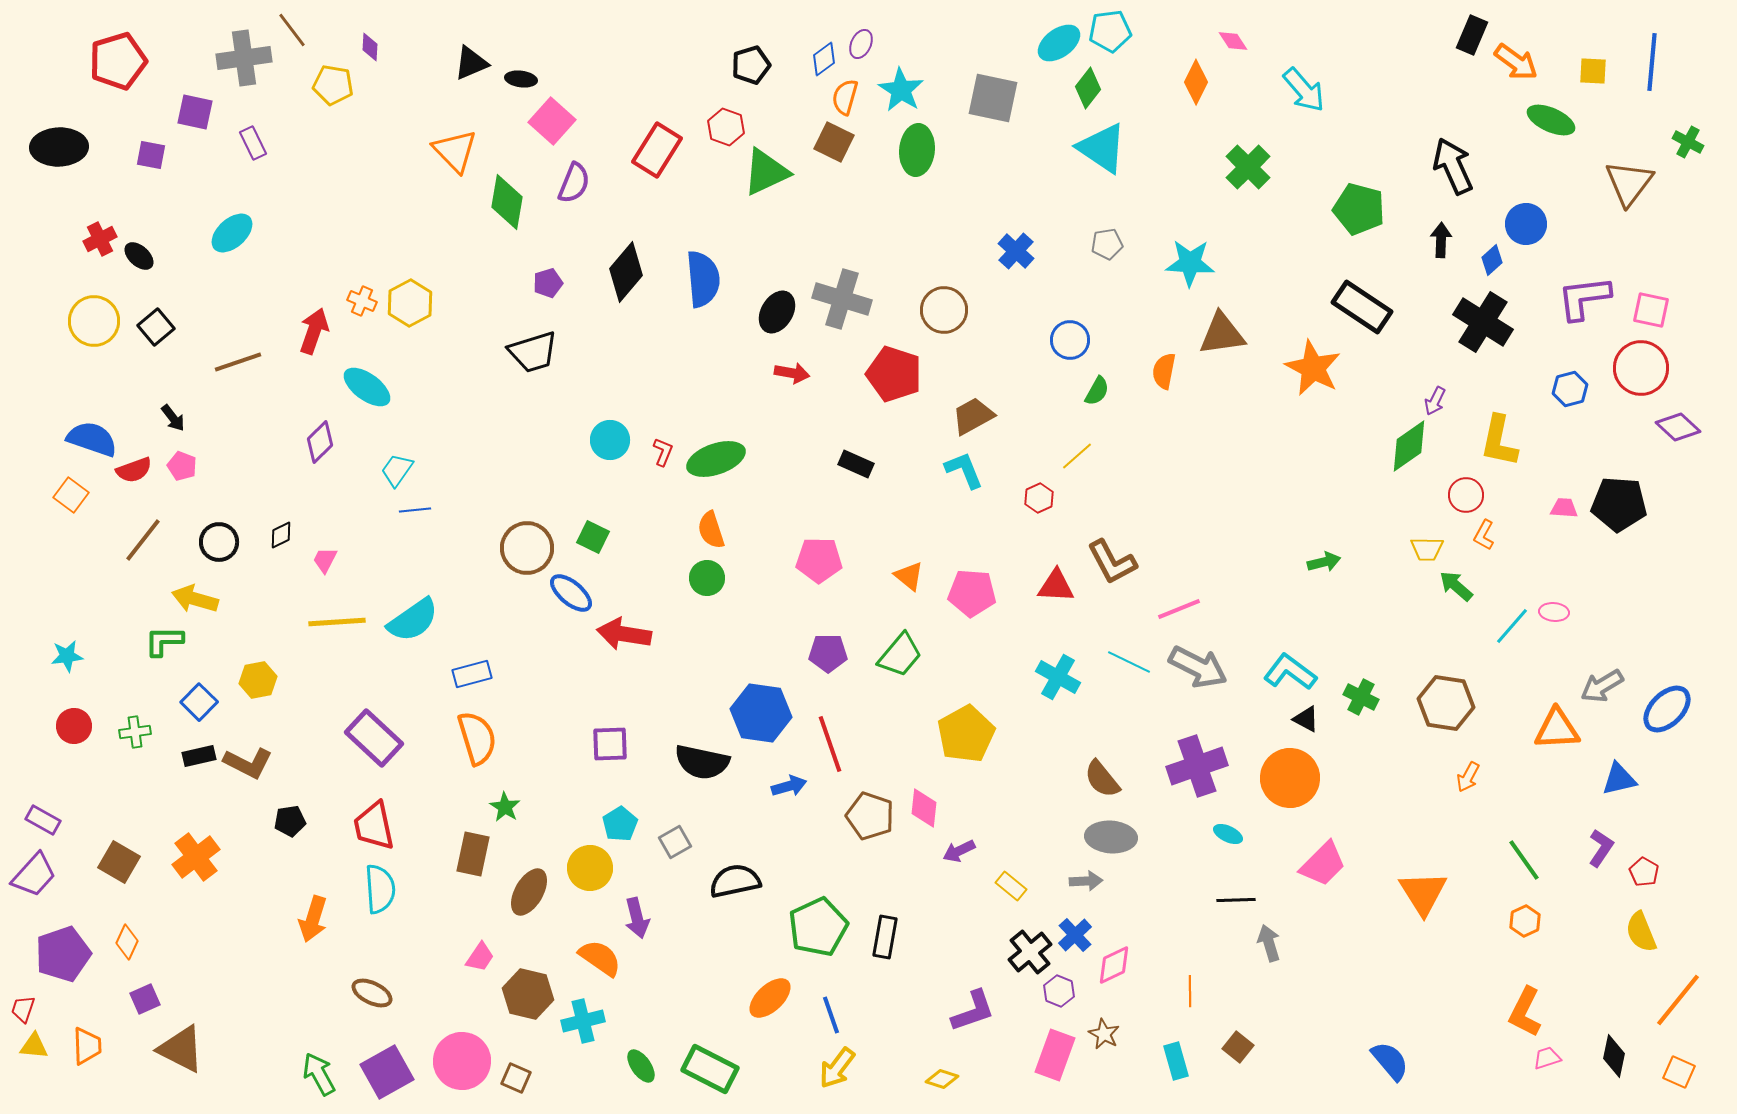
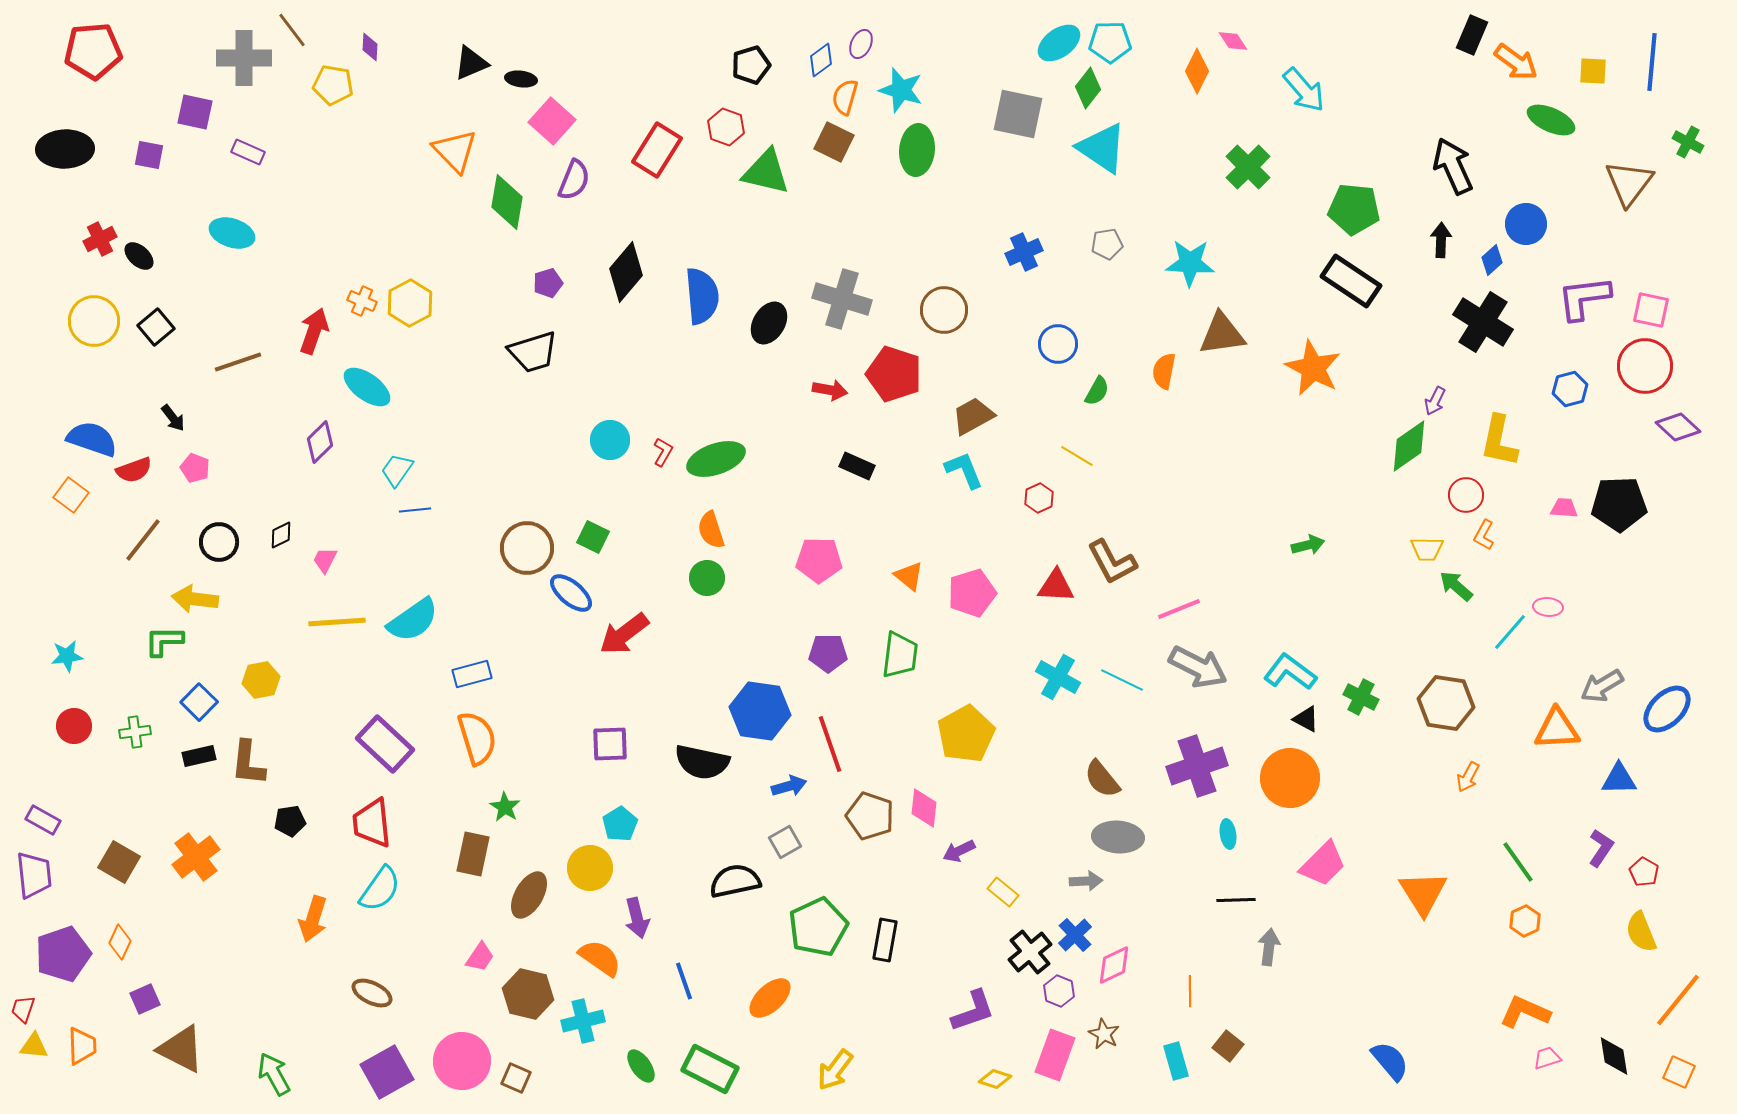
cyan pentagon at (1110, 31): moved 11 px down; rotated 6 degrees clockwise
gray cross at (244, 58): rotated 8 degrees clockwise
blue diamond at (824, 59): moved 3 px left, 1 px down
red pentagon at (118, 61): moved 25 px left, 10 px up; rotated 12 degrees clockwise
orange diamond at (1196, 82): moved 1 px right, 11 px up
cyan star at (901, 90): rotated 15 degrees counterclockwise
gray square at (993, 98): moved 25 px right, 16 px down
purple rectangle at (253, 143): moved 5 px left, 9 px down; rotated 40 degrees counterclockwise
black ellipse at (59, 147): moved 6 px right, 2 px down
purple square at (151, 155): moved 2 px left
green triangle at (766, 172): rotated 38 degrees clockwise
purple semicircle at (574, 183): moved 3 px up
green pentagon at (1359, 209): moved 5 px left; rotated 9 degrees counterclockwise
cyan ellipse at (232, 233): rotated 60 degrees clockwise
blue cross at (1016, 251): moved 8 px right, 1 px down; rotated 24 degrees clockwise
blue semicircle at (703, 279): moved 1 px left, 17 px down
black rectangle at (1362, 307): moved 11 px left, 26 px up
black ellipse at (777, 312): moved 8 px left, 11 px down
blue circle at (1070, 340): moved 12 px left, 4 px down
red circle at (1641, 368): moved 4 px right, 2 px up
red arrow at (792, 373): moved 38 px right, 17 px down
red L-shape at (663, 452): rotated 8 degrees clockwise
yellow line at (1077, 456): rotated 72 degrees clockwise
black rectangle at (856, 464): moved 1 px right, 2 px down
pink pentagon at (182, 466): moved 13 px right, 2 px down
black pentagon at (1619, 504): rotated 6 degrees counterclockwise
green arrow at (1324, 562): moved 16 px left, 17 px up
pink pentagon at (972, 593): rotated 21 degrees counterclockwise
yellow arrow at (195, 599): rotated 9 degrees counterclockwise
pink ellipse at (1554, 612): moved 6 px left, 5 px up
cyan line at (1512, 626): moved 2 px left, 6 px down
red arrow at (624, 634): rotated 46 degrees counterclockwise
green trapezoid at (900, 655): rotated 33 degrees counterclockwise
cyan line at (1129, 662): moved 7 px left, 18 px down
yellow hexagon at (258, 680): moved 3 px right
blue hexagon at (761, 713): moved 1 px left, 2 px up
purple rectangle at (374, 738): moved 11 px right, 6 px down
brown L-shape at (248, 763): rotated 69 degrees clockwise
blue triangle at (1619, 779): rotated 12 degrees clockwise
red trapezoid at (374, 826): moved 2 px left, 3 px up; rotated 6 degrees clockwise
cyan ellipse at (1228, 834): rotated 56 degrees clockwise
gray ellipse at (1111, 837): moved 7 px right
gray square at (675, 842): moved 110 px right
green line at (1524, 860): moved 6 px left, 2 px down
purple trapezoid at (34, 875): rotated 48 degrees counterclockwise
yellow rectangle at (1011, 886): moved 8 px left, 6 px down
cyan semicircle at (380, 889): rotated 39 degrees clockwise
brown ellipse at (529, 892): moved 3 px down
black rectangle at (885, 937): moved 3 px down
orange diamond at (127, 942): moved 7 px left
gray arrow at (1269, 943): moved 4 px down; rotated 24 degrees clockwise
orange L-shape at (1525, 1012): rotated 87 degrees clockwise
blue line at (831, 1015): moved 147 px left, 34 px up
orange trapezoid at (87, 1046): moved 5 px left
brown square at (1238, 1047): moved 10 px left, 1 px up
black diamond at (1614, 1056): rotated 21 degrees counterclockwise
yellow arrow at (837, 1068): moved 2 px left, 2 px down
green arrow at (319, 1074): moved 45 px left
yellow diamond at (942, 1079): moved 53 px right
